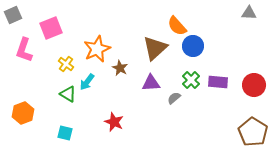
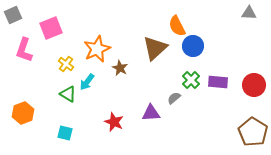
orange semicircle: rotated 15 degrees clockwise
purple triangle: moved 30 px down
